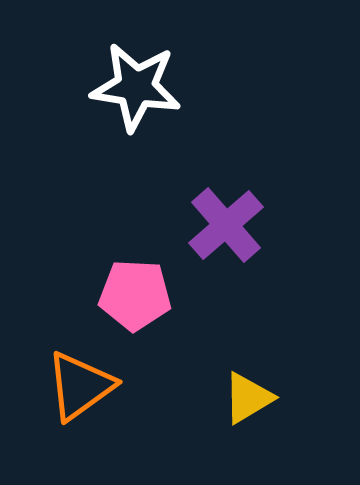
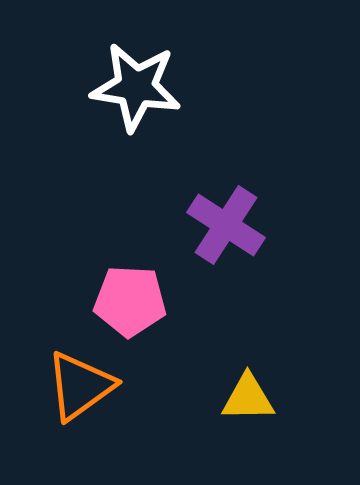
purple cross: rotated 16 degrees counterclockwise
pink pentagon: moved 5 px left, 6 px down
yellow triangle: rotated 30 degrees clockwise
